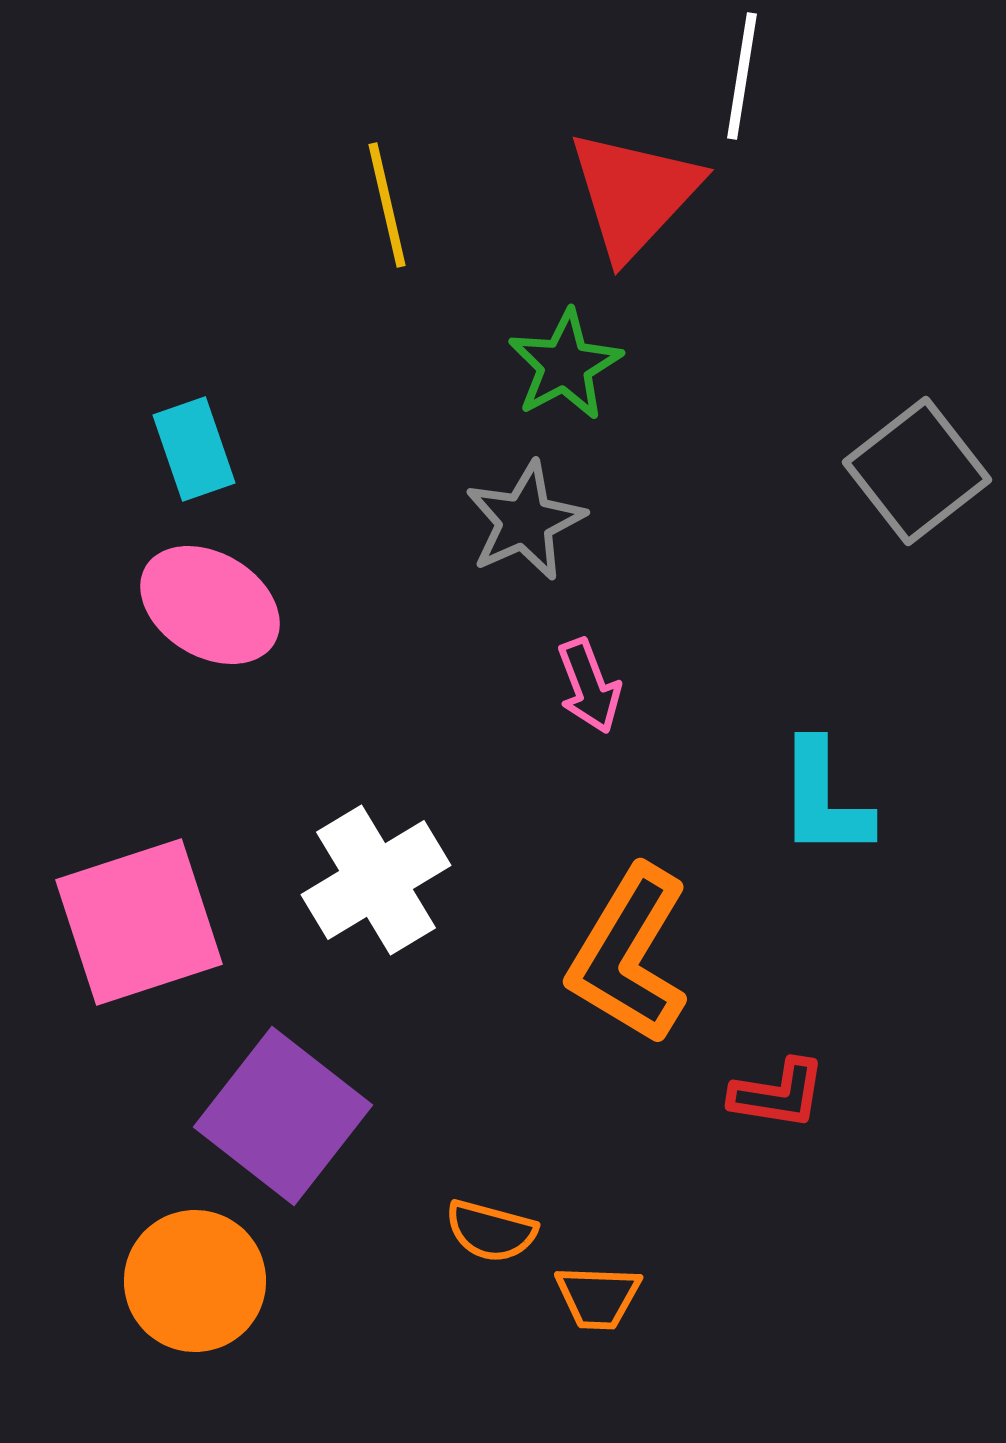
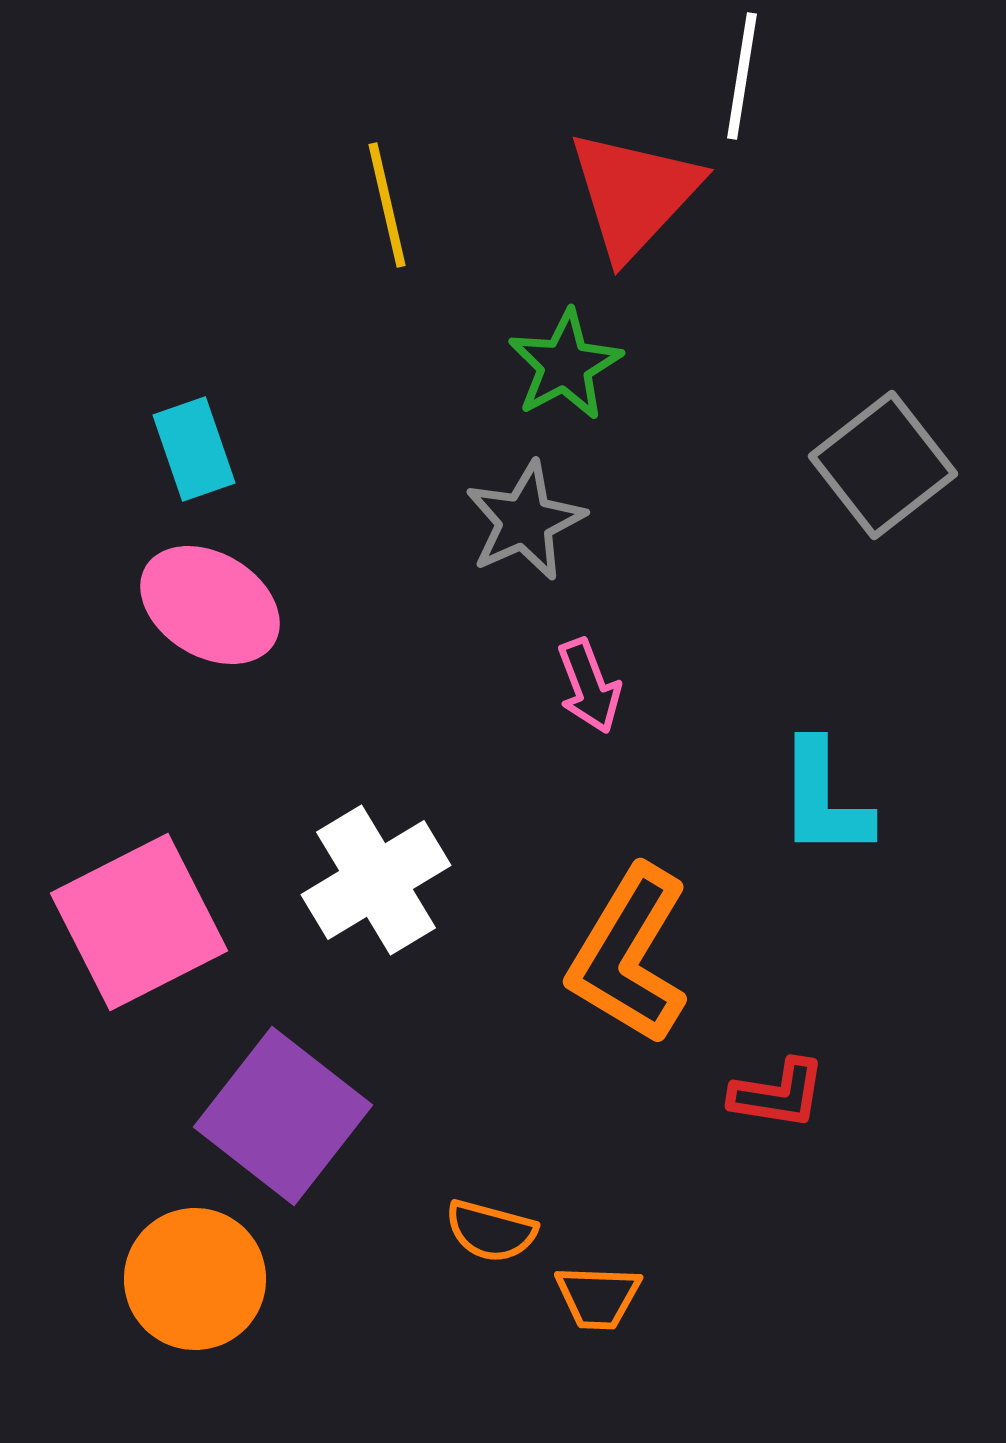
gray square: moved 34 px left, 6 px up
pink square: rotated 9 degrees counterclockwise
orange circle: moved 2 px up
